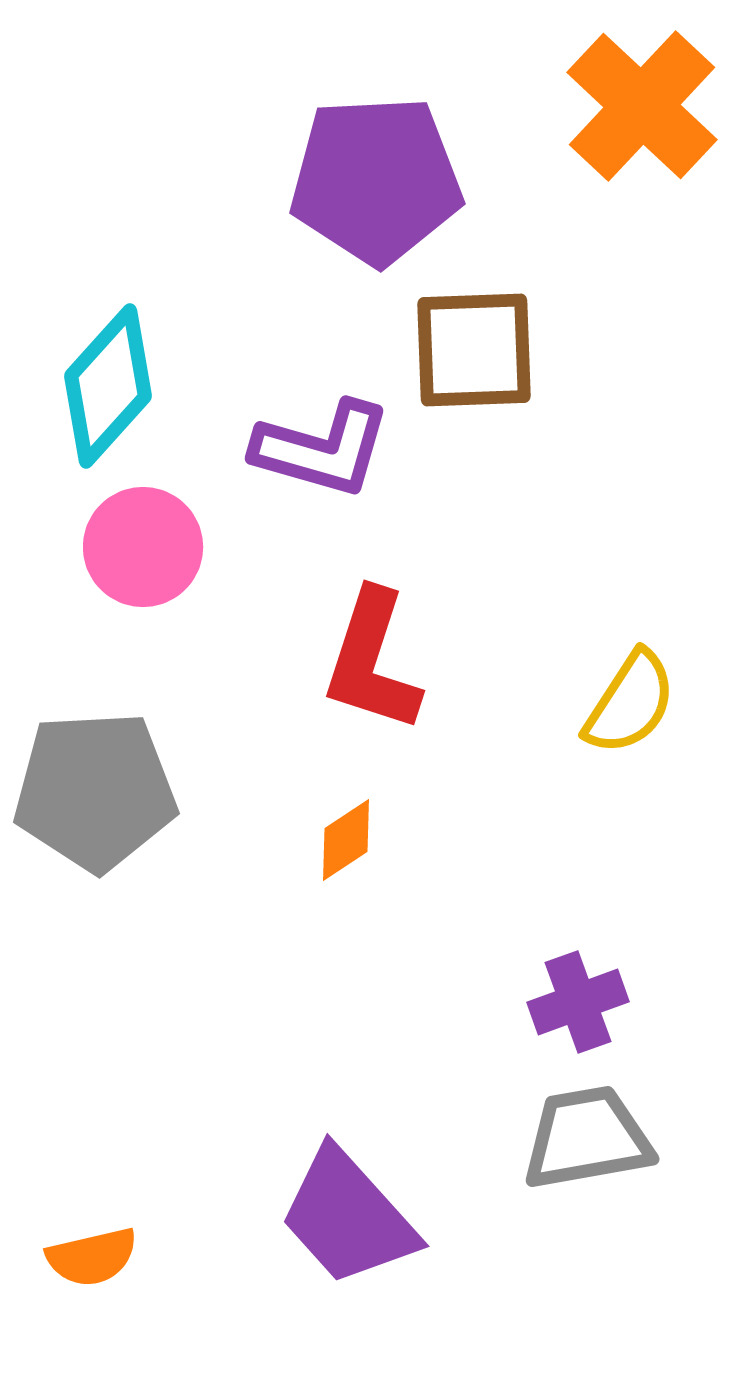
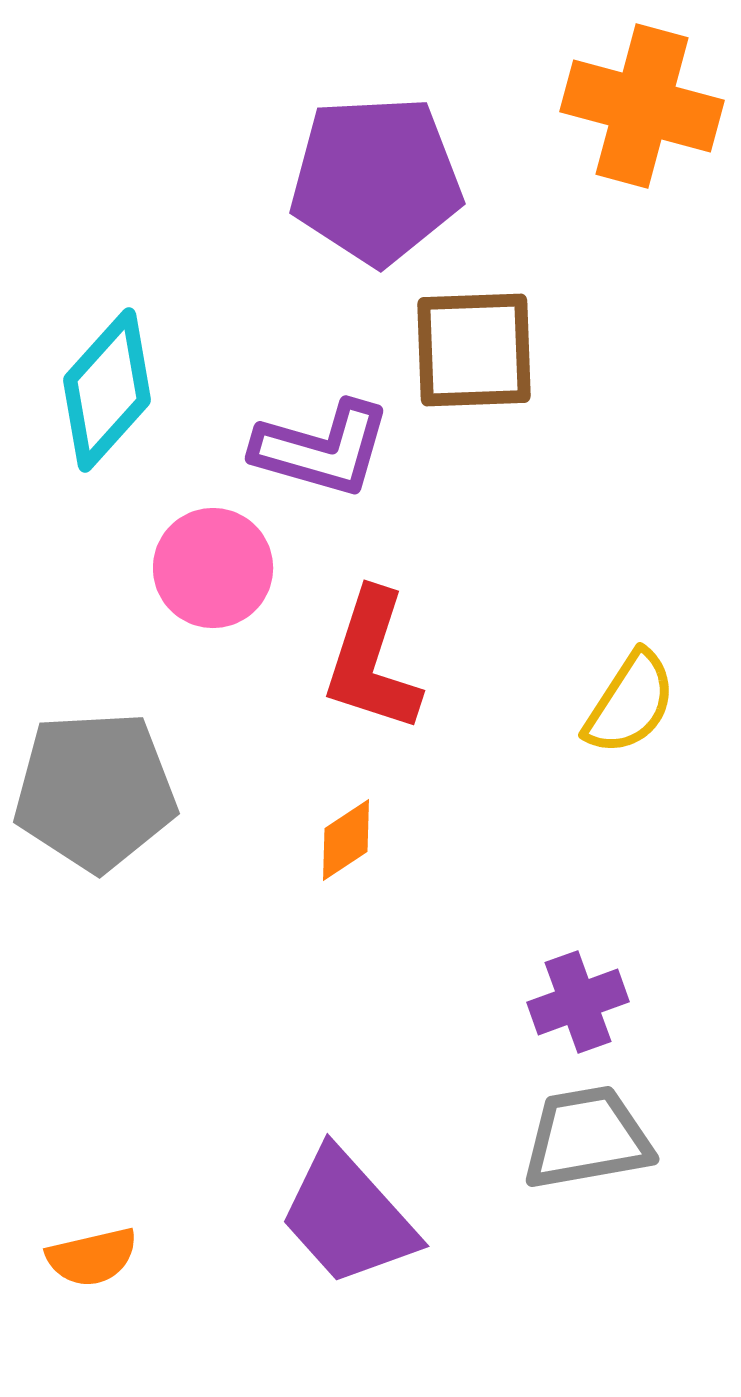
orange cross: rotated 28 degrees counterclockwise
cyan diamond: moved 1 px left, 4 px down
pink circle: moved 70 px right, 21 px down
